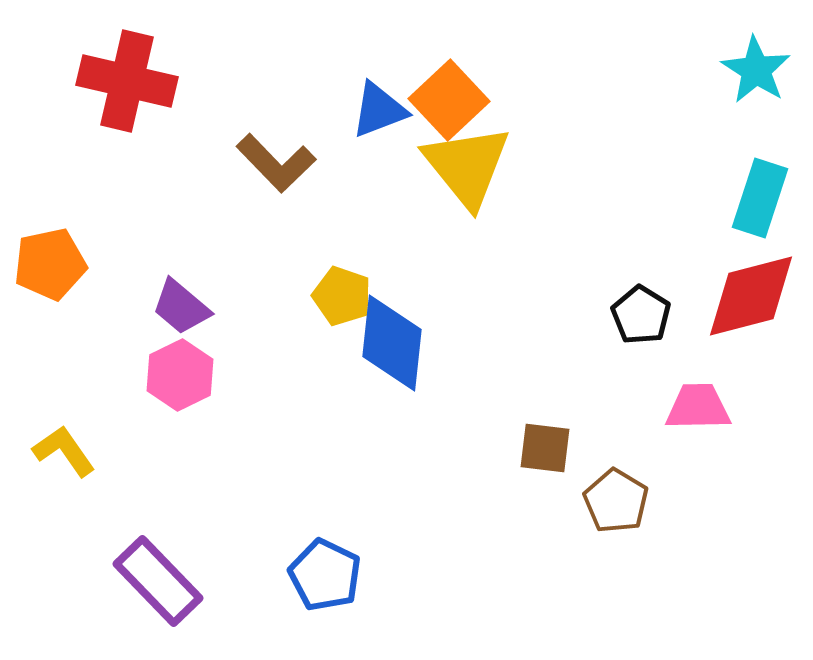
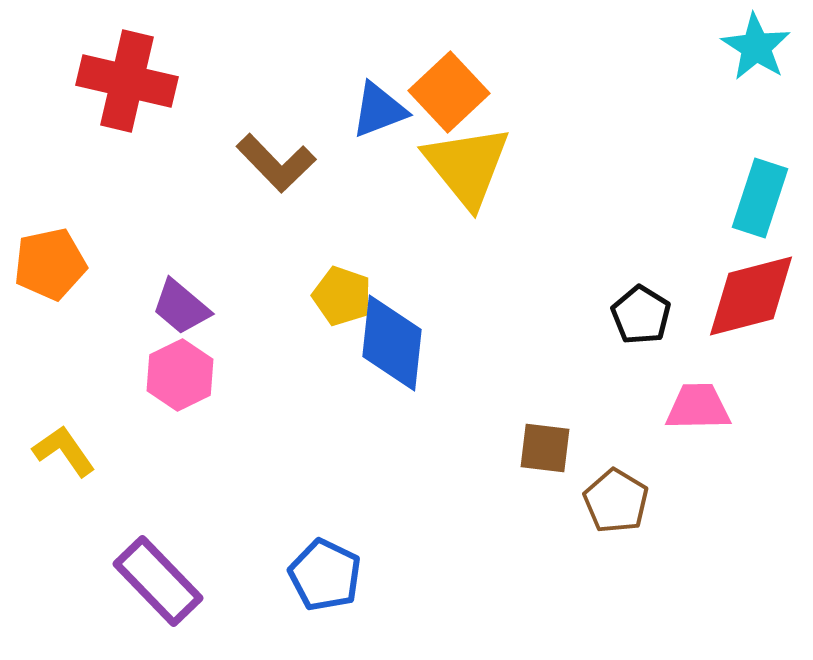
cyan star: moved 23 px up
orange square: moved 8 px up
